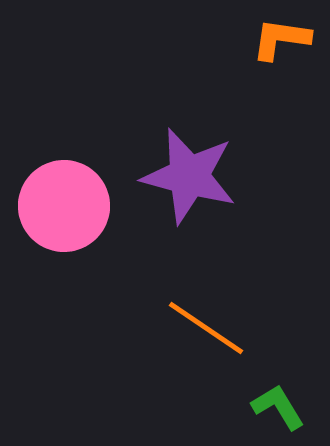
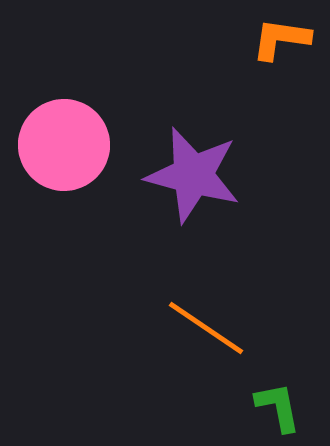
purple star: moved 4 px right, 1 px up
pink circle: moved 61 px up
green L-shape: rotated 20 degrees clockwise
